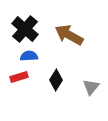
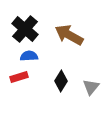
black diamond: moved 5 px right, 1 px down
